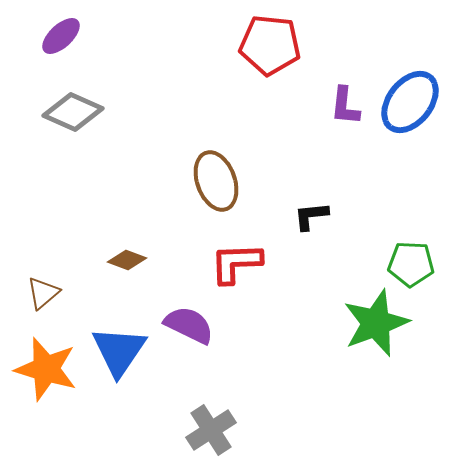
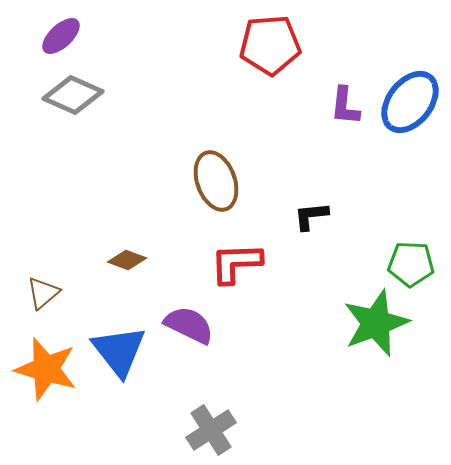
red pentagon: rotated 10 degrees counterclockwise
gray diamond: moved 17 px up
blue triangle: rotated 12 degrees counterclockwise
